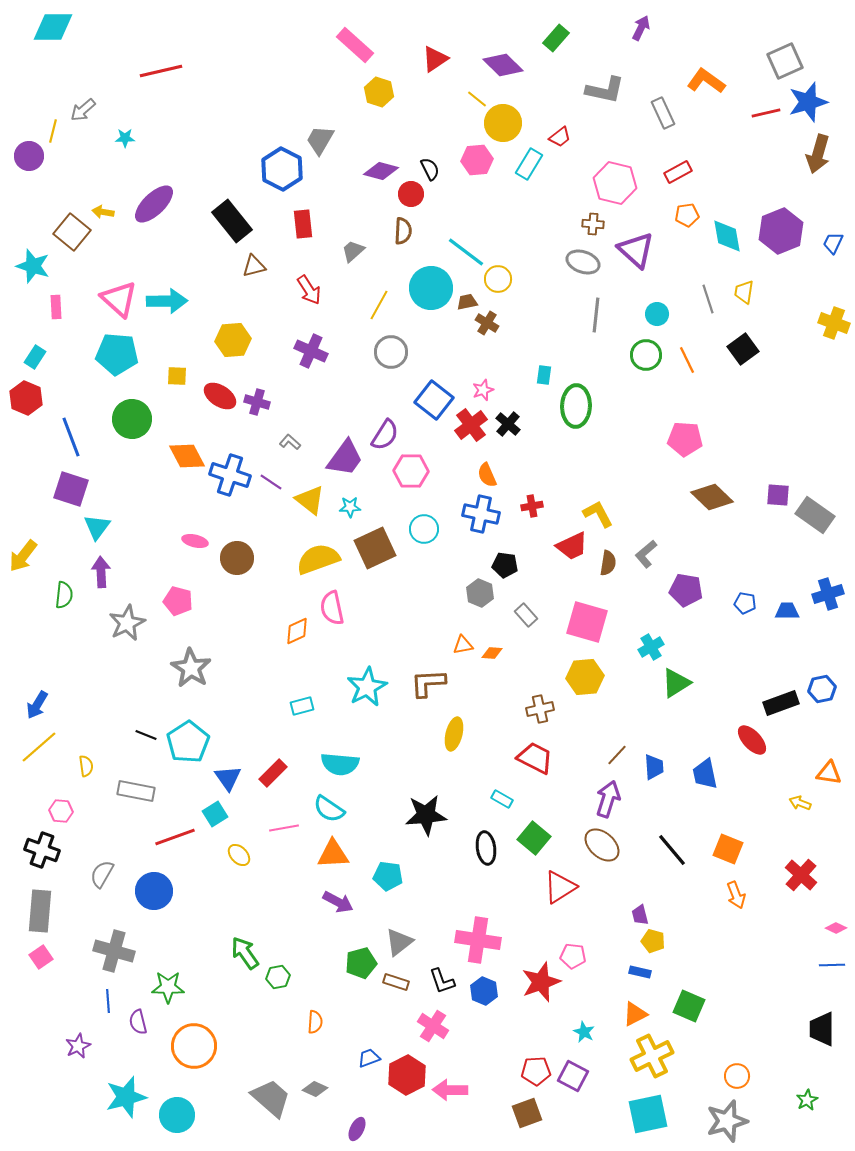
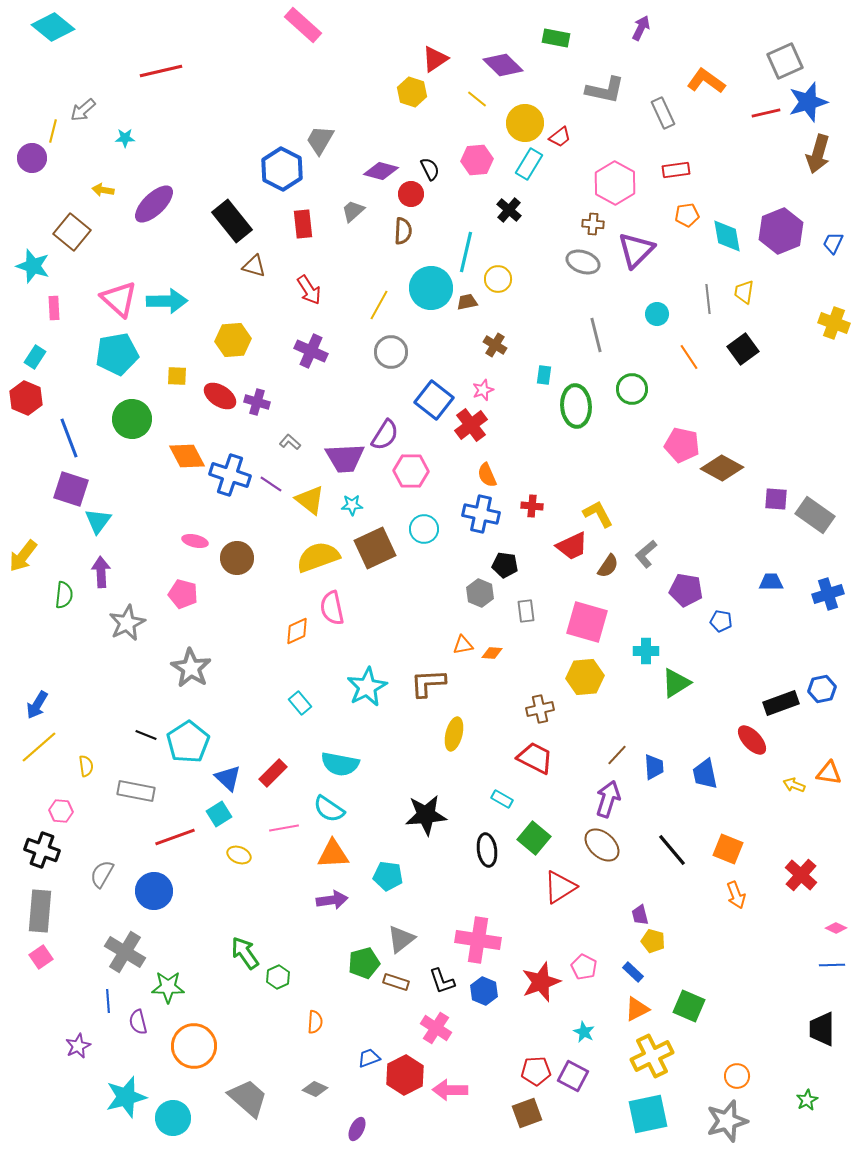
cyan diamond at (53, 27): rotated 39 degrees clockwise
green rectangle at (556, 38): rotated 60 degrees clockwise
pink rectangle at (355, 45): moved 52 px left, 20 px up
yellow hexagon at (379, 92): moved 33 px right
yellow circle at (503, 123): moved 22 px right
purple circle at (29, 156): moved 3 px right, 2 px down
red rectangle at (678, 172): moved 2 px left, 2 px up; rotated 20 degrees clockwise
pink hexagon at (615, 183): rotated 15 degrees clockwise
yellow arrow at (103, 212): moved 22 px up
purple triangle at (636, 250): rotated 33 degrees clockwise
gray trapezoid at (353, 251): moved 40 px up
cyan line at (466, 252): rotated 66 degrees clockwise
brown triangle at (254, 266): rotated 30 degrees clockwise
gray line at (708, 299): rotated 12 degrees clockwise
pink rectangle at (56, 307): moved 2 px left, 1 px down
gray line at (596, 315): moved 20 px down; rotated 20 degrees counterclockwise
brown cross at (487, 323): moved 8 px right, 22 px down
cyan pentagon at (117, 354): rotated 15 degrees counterclockwise
green circle at (646, 355): moved 14 px left, 34 px down
orange line at (687, 360): moved 2 px right, 3 px up; rotated 8 degrees counterclockwise
green ellipse at (576, 406): rotated 6 degrees counterclockwise
black cross at (508, 424): moved 1 px right, 214 px up
blue line at (71, 437): moved 2 px left, 1 px down
pink pentagon at (685, 439): moved 3 px left, 6 px down; rotated 8 degrees clockwise
purple trapezoid at (345, 458): rotated 51 degrees clockwise
purple line at (271, 482): moved 2 px down
purple square at (778, 495): moved 2 px left, 4 px down
brown diamond at (712, 497): moved 10 px right, 29 px up; rotated 15 degrees counterclockwise
red cross at (532, 506): rotated 15 degrees clockwise
cyan star at (350, 507): moved 2 px right, 2 px up
cyan triangle at (97, 527): moved 1 px right, 6 px up
yellow semicircle at (318, 559): moved 2 px up
brown semicircle at (608, 563): moved 3 px down; rotated 25 degrees clockwise
pink pentagon at (178, 601): moved 5 px right, 7 px up
blue pentagon at (745, 603): moved 24 px left, 18 px down
blue trapezoid at (787, 611): moved 16 px left, 29 px up
gray rectangle at (526, 615): moved 4 px up; rotated 35 degrees clockwise
cyan cross at (651, 647): moved 5 px left, 4 px down; rotated 30 degrees clockwise
cyan rectangle at (302, 706): moved 2 px left, 3 px up; rotated 65 degrees clockwise
cyan semicircle at (340, 764): rotated 6 degrees clockwise
blue triangle at (228, 778): rotated 12 degrees counterclockwise
yellow arrow at (800, 803): moved 6 px left, 18 px up
cyan square at (215, 814): moved 4 px right
black ellipse at (486, 848): moved 1 px right, 2 px down
yellow ellipse at (239, 855): rotated 25 degrees counterclockwise
purple arrow at (338, 902): moved 6 px left, 2 px up; rotated 36 degrees counterclockwise
gray triangle at (399, 942): moved 2 px right, 3 px up
gray cross at (114, 951): moved 11 px right, 1 px down; rotated 15 degrees clockwise
pink pentagon at (573, 956): moved 11 px right, 11 px down; rotated 20 degrees clockwise
green pentagon at (361, 963): moved 3 px right
blue rectangle at (640, 972): moved 7 px left; rotated 30 degrees clockwise
green hexagon at (278, 977): rotated 15 degrees counterclockwise
orange triangle at (635, 1014): moved 2 px right, 5 px up
pink cross at (433, 1026): moved 3 px right, 2 px down
red hexagon at (407, 1075): moved 2 px left
gray trapezoid at (271, 1098): moved 23 px left
cyan circle at (177, 1115): moved 4 px left, 3 px down
